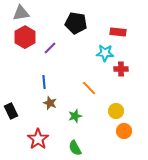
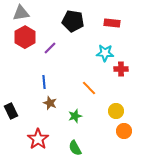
black pentagon: moved 3 px left, 2 px up
red rectangle: moved 6 px left, 9 px up
